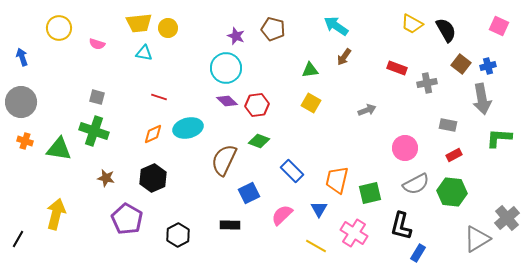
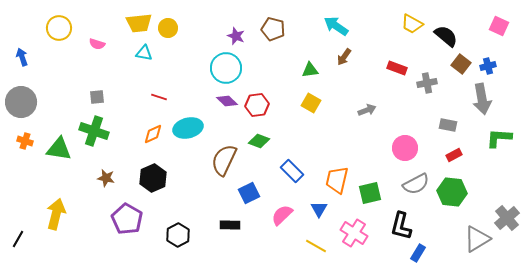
black semicircle at (446, 30): moved 6 px down; rotated 20 degrees counterclockwise
gray square at (97, 97): rotated 21 degrees counterclockwise
